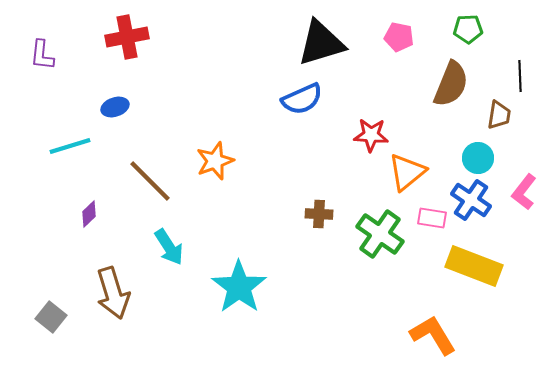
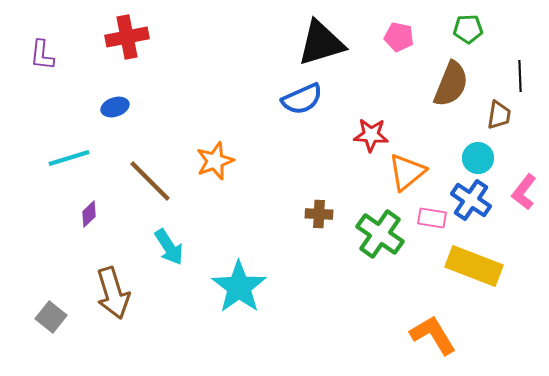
cyan line: moved 1 px left, 12 px down
